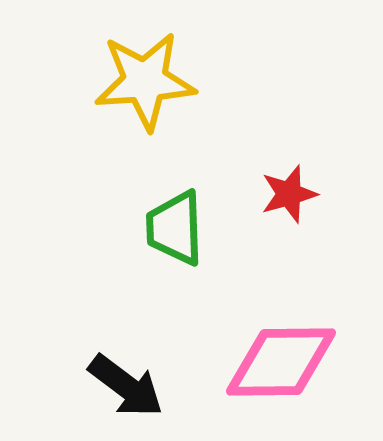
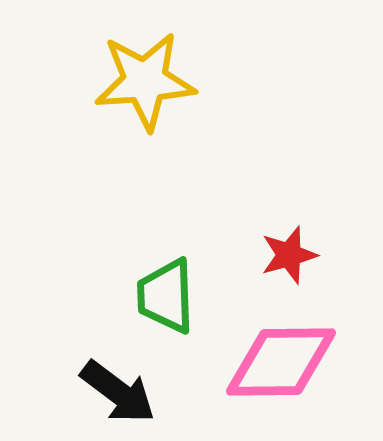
red star: moved 61 px down
green trapezoid: moved 9 px left, 68 px down
black arrow: moved 8 px left, 6 px down
